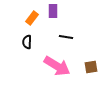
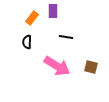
brown square: rotated 24 degrees clockwise
